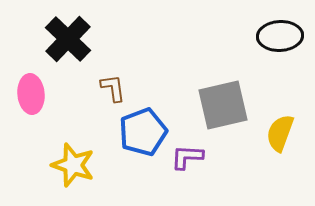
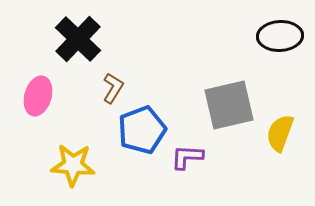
black cross: moved 10 px right
brown L-shape: rotated 40 degrees clockwise
pink ellipse: moved 7 px right, 2 px down; rotated 21 degrees clockwise
gray square: moved 6 px right
blue pentagon: moved 1 px left, 2 px up
yellow star: rotated 15 degrees counterclockwise
